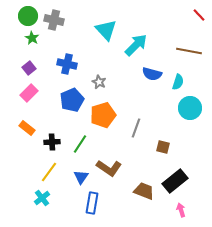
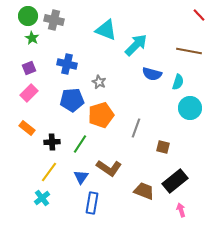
cyan triangle: rotated 25 degrees counterclockwise
purple square: rotated 16 degrees clockwise
blue pentagon: rotated 20 degrees clockwise
orange pentagon: moved 2 px left
